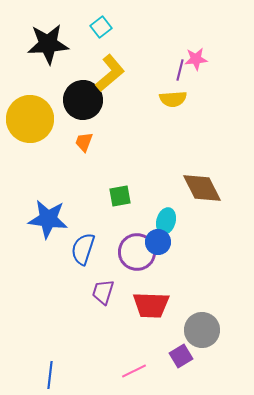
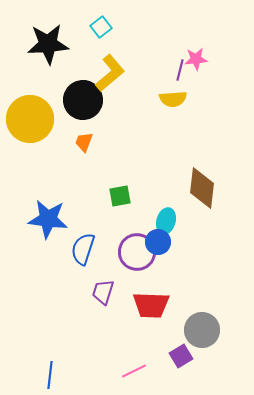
brown diamond: rotated 33 degrees clockwise
